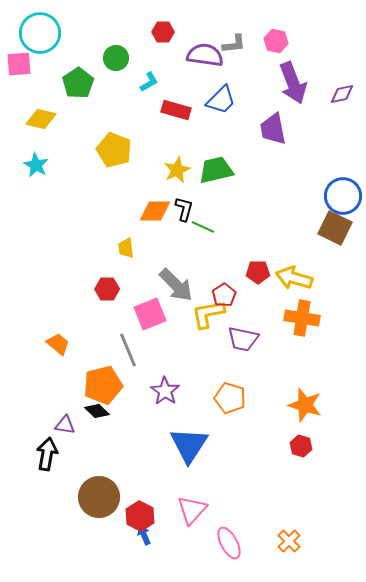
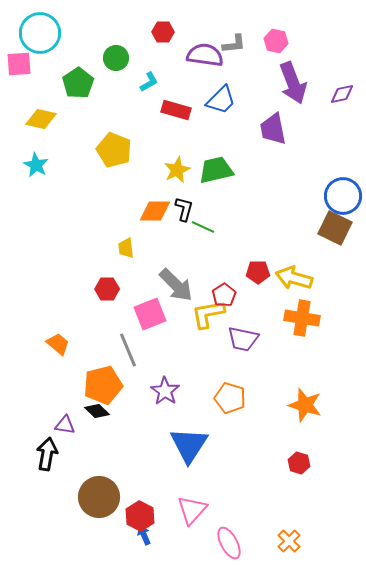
red hexagon at (301, 446): moved 2 px left, 17 px down
